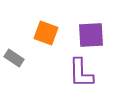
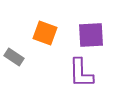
orange square: moved 1 px left
gray rectangle: moved 1 px up
